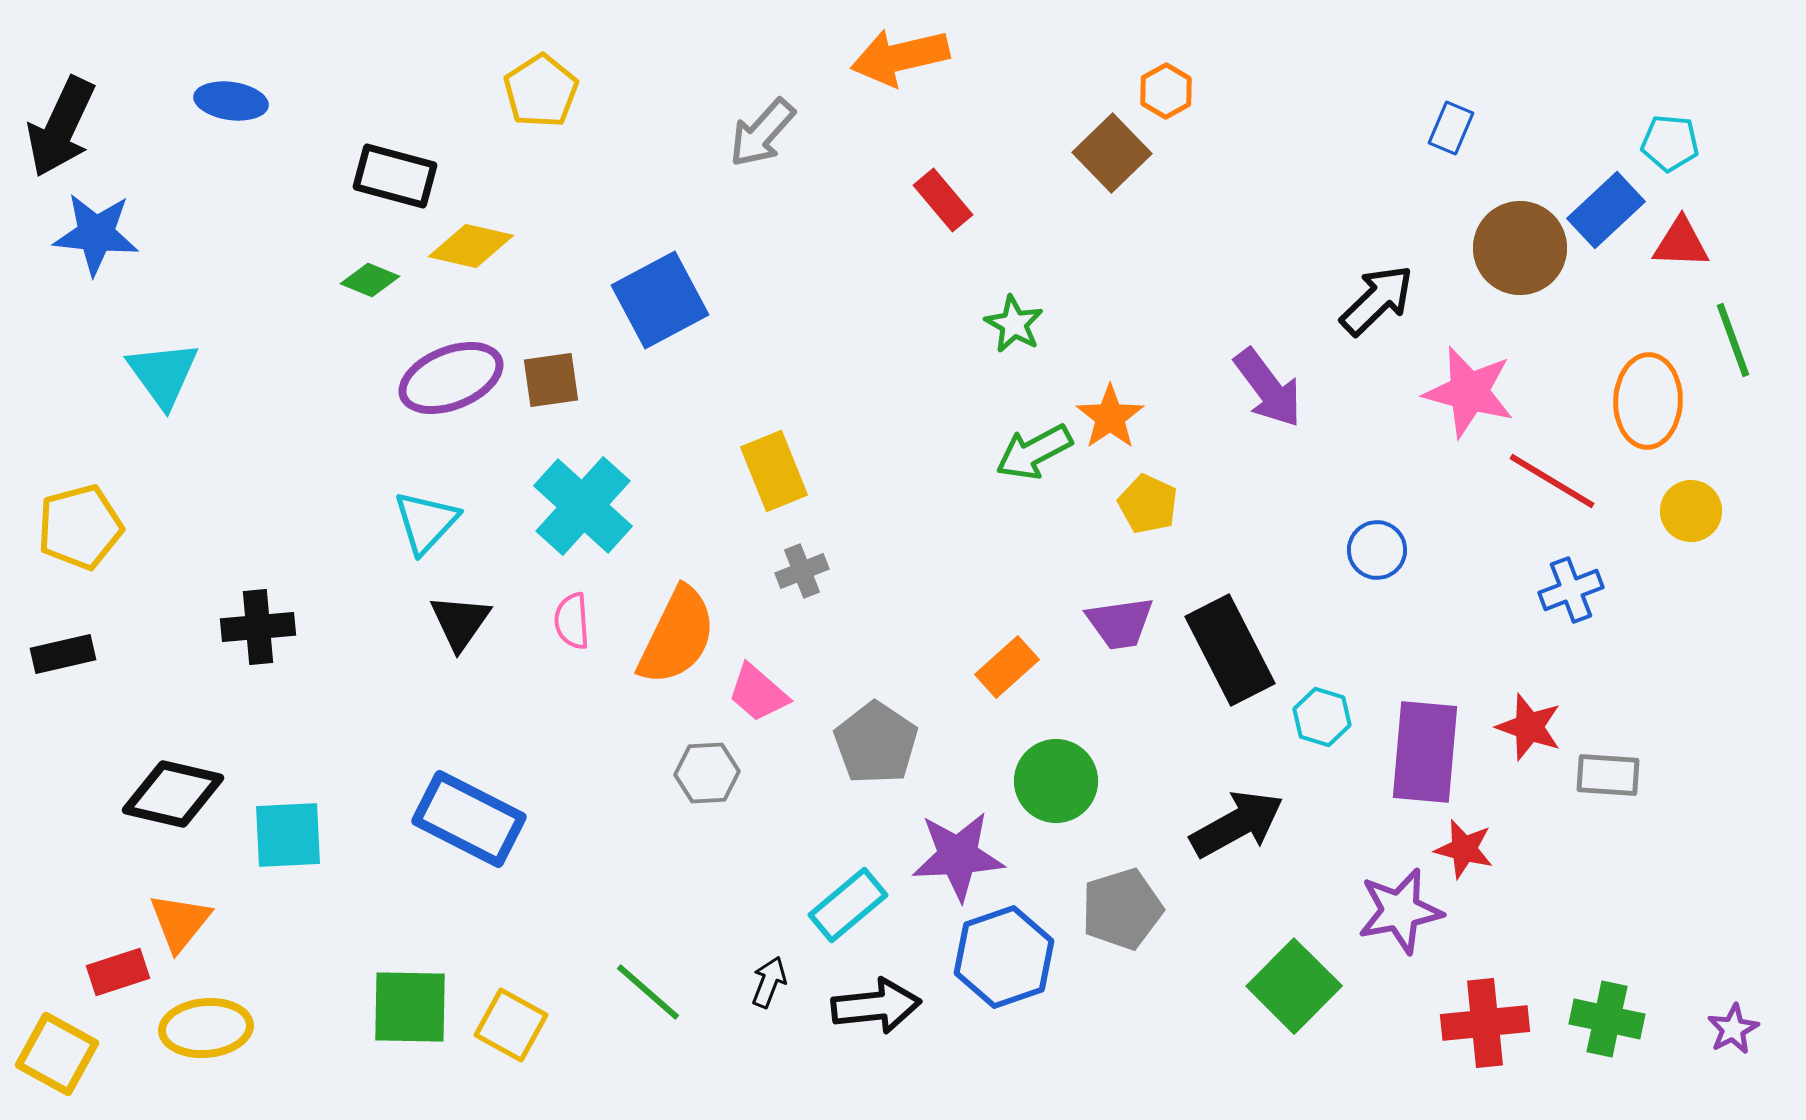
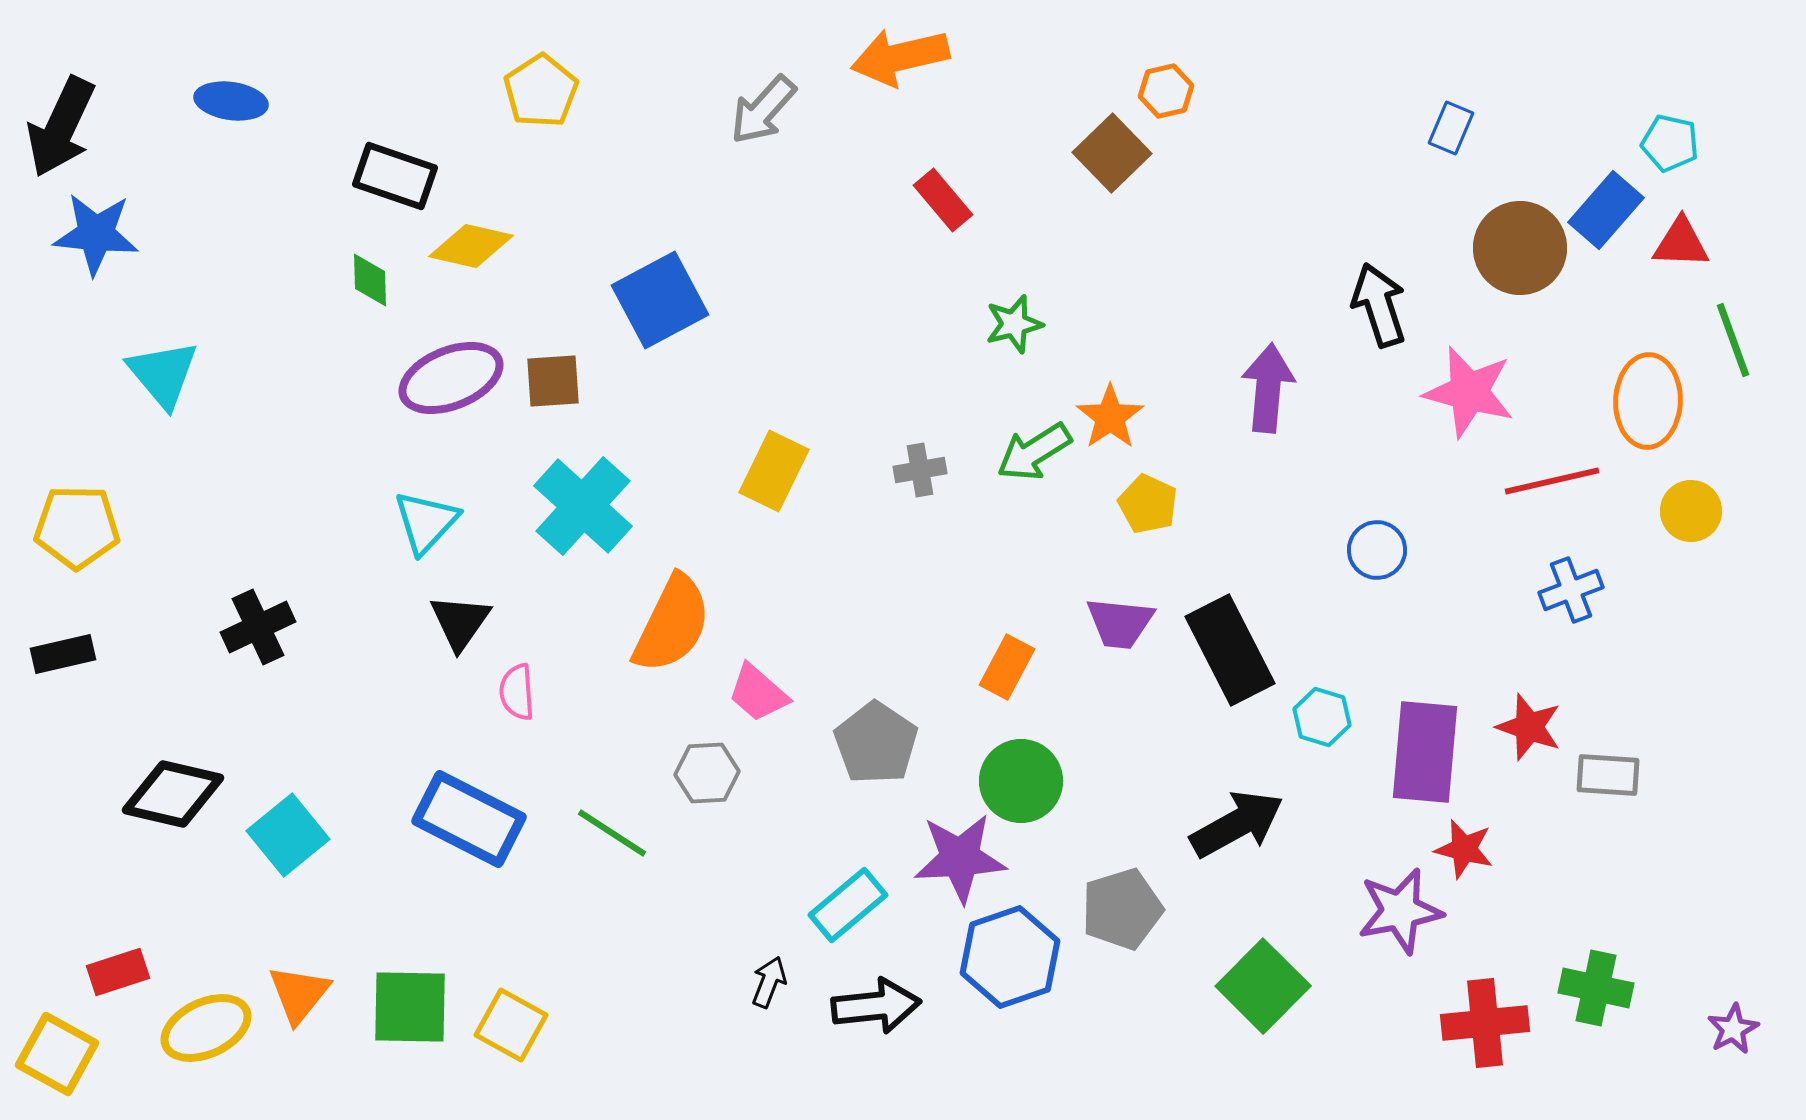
orange hexagon at (1166, 91): rotated 16 degrees clockwise
gray arrow at (762, 133): moved 1 px right, 23 px up
cyan pentagon at (1670, 143): rotated 8 degrees clockwise
black rectangle at (395, 176): rotated 4 degrees clockwise
blue rectangle at (1606, 210): rotated 6 degrees counterclockwise
green diamond at (370, 280): rotated 66 degrees clockwise
black arrow at (1377, 300): moved 2 px right, 5 px down; rotated 64 degrees counterclockwise
green star at (1014, 324): rotated 28 degrees clockwise
cyan triangle at (163, 374): rotated 4 degrees counterclockwise
brown square at (551, 380): moved 2 px right, 1 px down; rotated 4 degrees clockwise
purple arrow at (1268, 388): rotated 138 degrees counterclockwise
green arrow at (1034, 452): rotated 4 degrees counterclockwise
yellow rectangle at (774, 471): rotated 48 degrees clockwise
red line at (1552, 481): rotated 44 degrees counterclockwise
yellow pentagon at (80, 527): moved 3 px left; rotated 16 degrees clockwise
gray cross at (802, 571): moved 118 px right, 101 px up; rotated 12 degrees clockwise
pink semicircle at (572, 621): moved 55 px left, 71 px down
purple trapezoid at (1120, 623): rotated 14 degrees clockwise
black cross at (258, 627): rotated 20 degrees counterclockwise
orange semicircle at (677, 636): moved 5 px left, 12 px up
orange rectangle at (1007, 667): rotated 20 degrees counterclockwise
green circle at (1056, 781): moved 35 px left
cyan square at (288, 835): rotated 36 degrees counterclockwise
purple star at (958, 856): moved 2 px right, 2 px down
orange triangle at (180, 922): moved 119 px right, 72 px down
blue hexagon at (1004, 957): moved 6 px right
green square at (1294, 986): moved 31 px left
green line at (648, 992): moved 36 px left, 159 px up; rotated 8 degrees counterclockwise
green cross at (1607, 1019): moved 11 px left, 31 px up
yellow ellipse at (206, 1028): rotated 20 degrees counterclockwise
